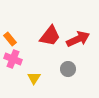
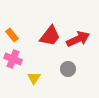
orange rectangle: moved 2 px right, 4 px up
